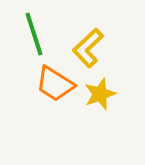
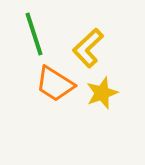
yellow star: moved 2 px right, 1 px up
